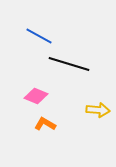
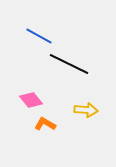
black line: rotated 9 degrees clockwise
pink diamond: moved 5 px left, 4 px down; rotated 30 degrees clockwise
yellow arrow: moved 12 px left
